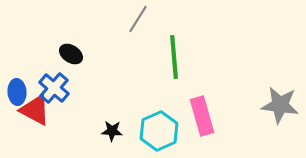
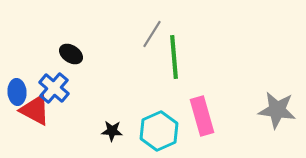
gray line: moved 14 px right, 15 px down
gray star: moved 3 px left, 5 px down
